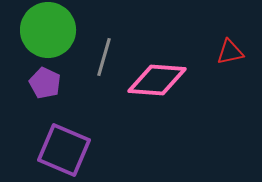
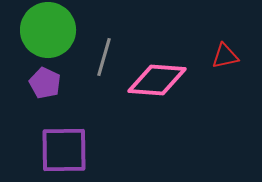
red triangle: moved 5 px left, 4 px down
purple square: rotated 24 degrees counterclockwise
